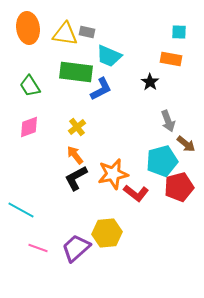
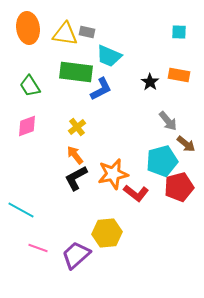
orange rectangle: moved 8 px right, 16 px down
gray arrow: rotated 20 degrees counterclockwise
pink diamond: moved 2 px left, 1 px up
purple trapezoid: moved 7 px down
